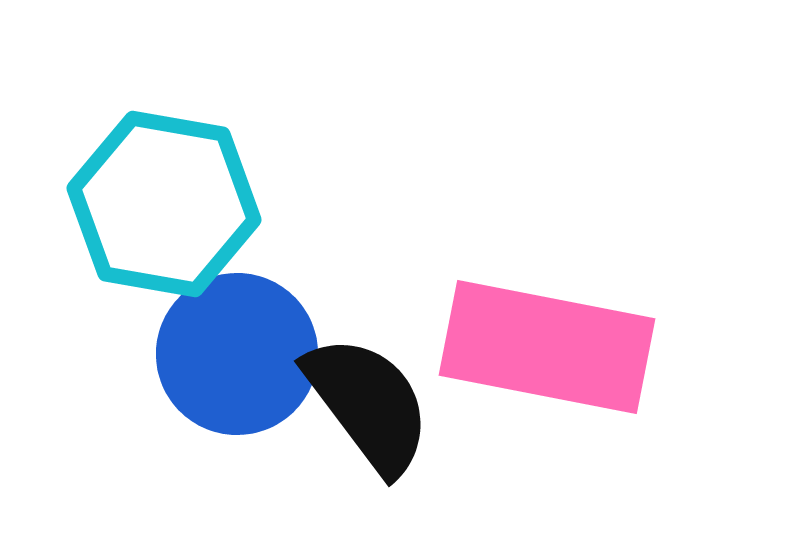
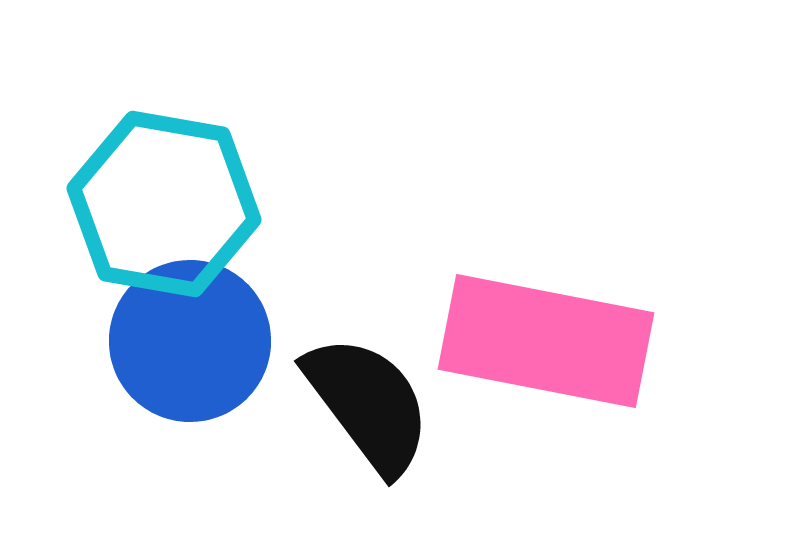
pink rectangle: moved 1 px left, 6 px up
blue circle: moved 47 px left, 13 px up
